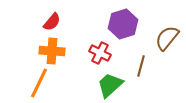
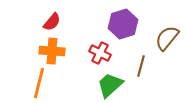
orange line: rotated 12 degrees counterclockwise
